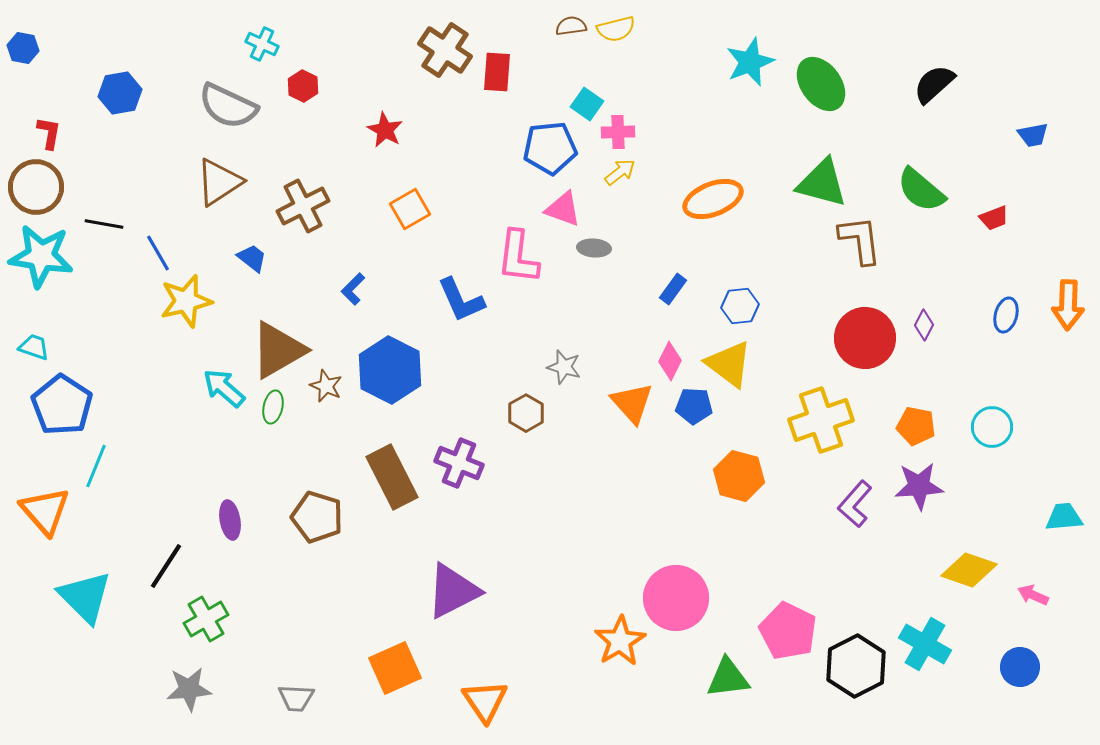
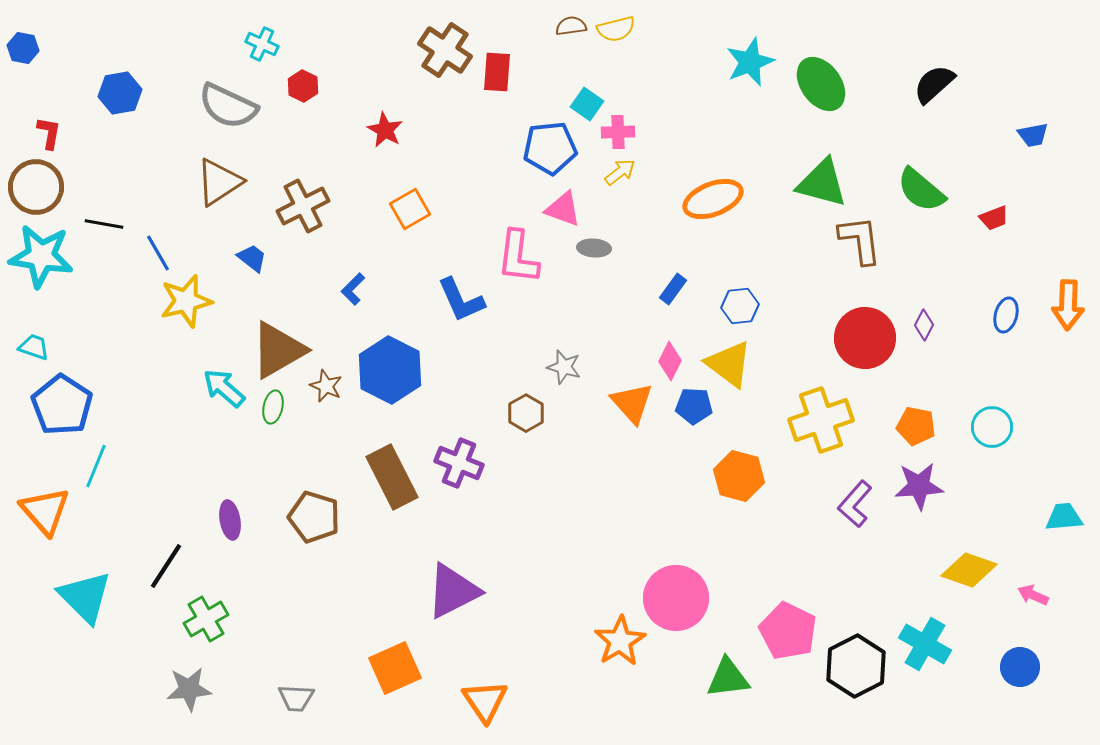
brown pentagon at (317, 517): moved 3 px left
